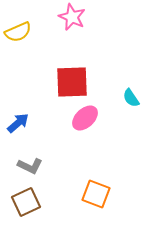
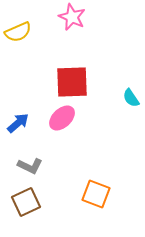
pink ellipse: moved 23 px left
